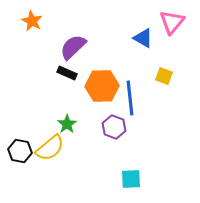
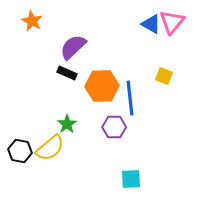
blue triangle: moved 8 px right, 14 px up
purple hexagon: rotated 20 degrees counterclockwise
